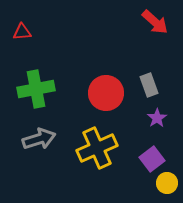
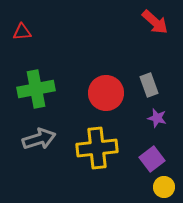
purple star: rotated 24 degrees counterclockwise
yellow cross: rotated 18 degrees clockwise
yellow circle: moved 3 px left, 4 px down
